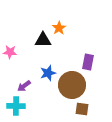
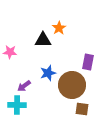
cyan cross: moved 1 px right, 1 px up
